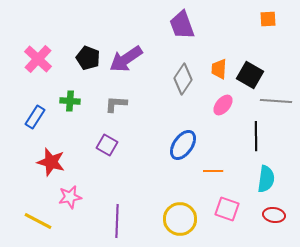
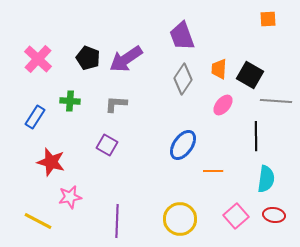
purple trapezoid: moved 11 px down
pink square: moved 9 px right, 7 px down; rotated 30 degrees clockwise
